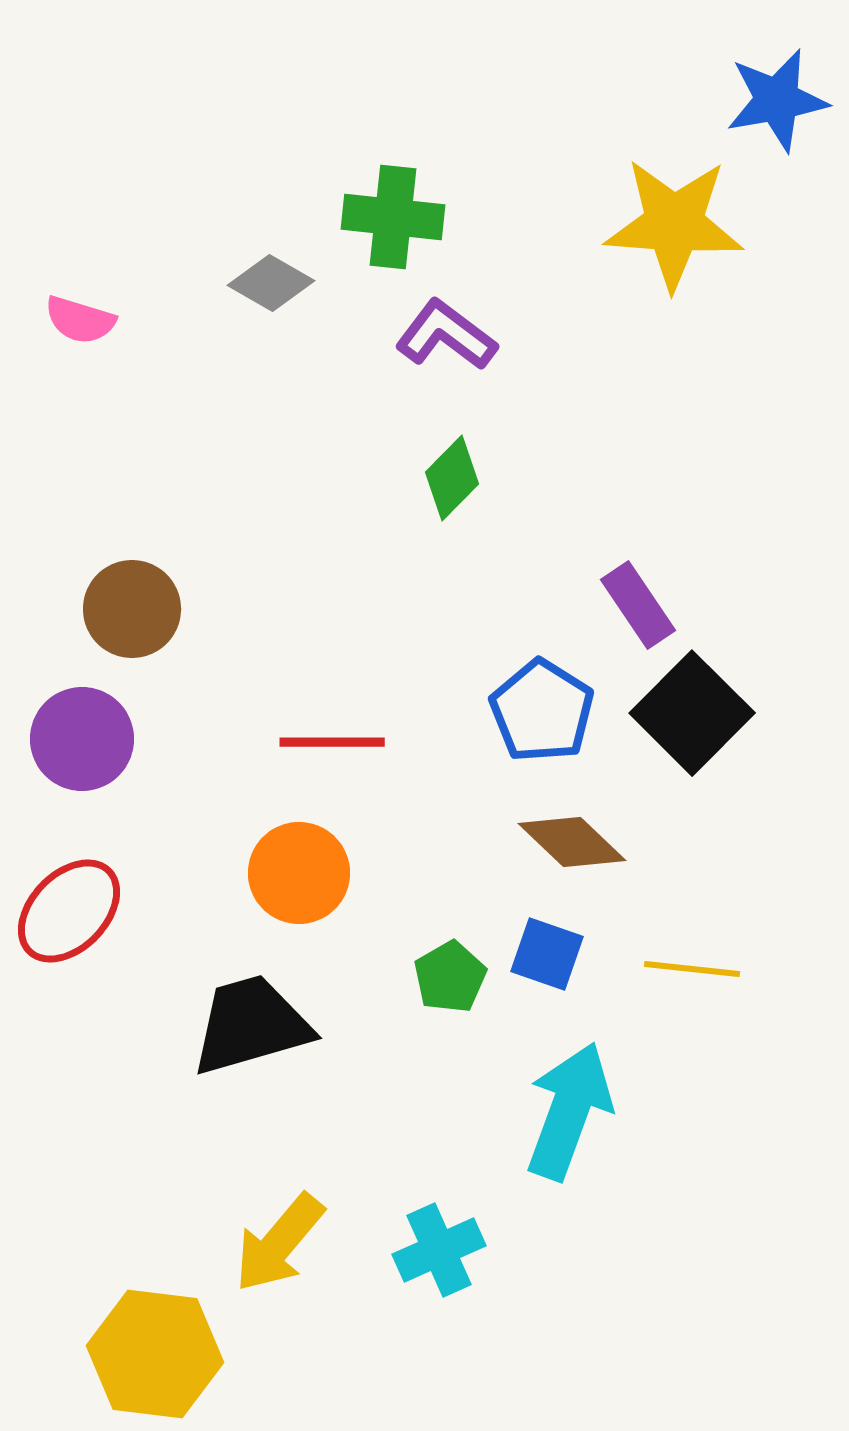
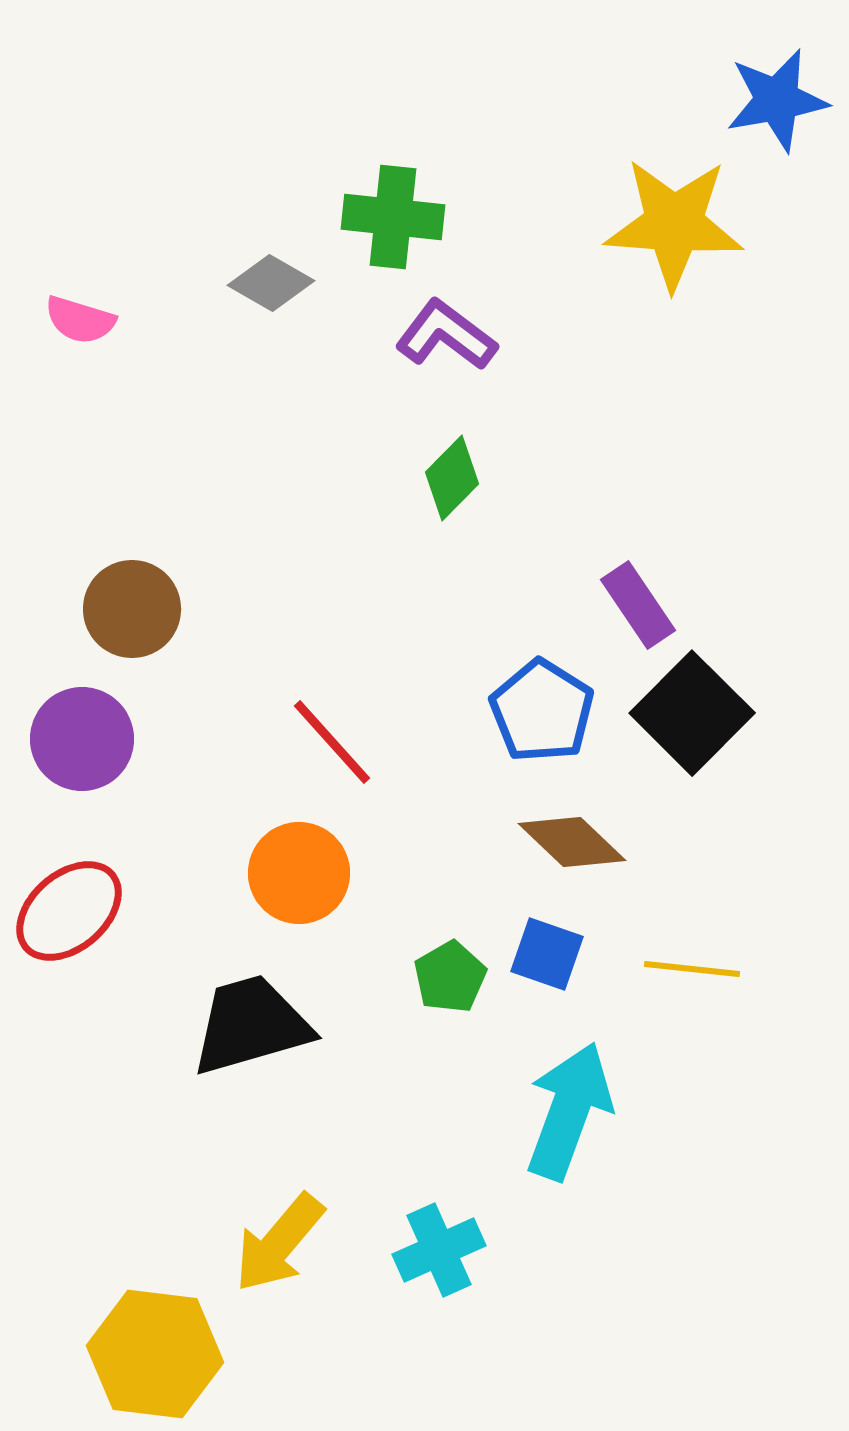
red line: rotated 48 degrees clockwise
red ellipse: rotated 5 degrees clockwise
